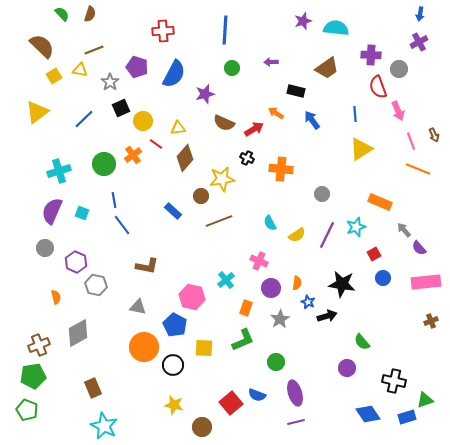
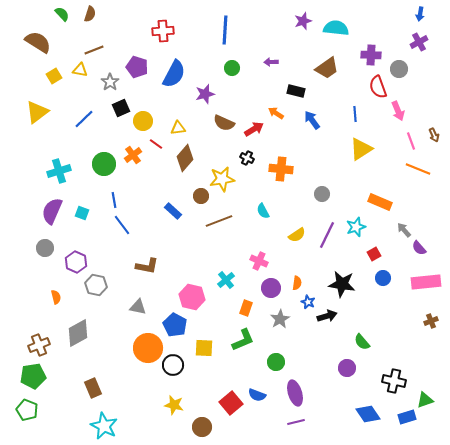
brown semicircle at (42, 46): moved 4 px left, 4 px up; rotated 12 degrees counterclockwise
cyan semicircle at (270, 223): moved 7 px left, 12 px up
orange circle at (144, 347): moved 4 px right, 1 px down
